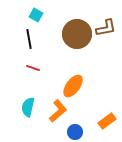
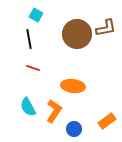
orange ellipse: rotated 60 degrees clockwise
cyan semicircle: rotated 42 degrees counterclockwise
orange L-shape: moved 4 px left; rotated 15 degrees counterclockwise
blue circle: moved 1 px left, 3 px up
